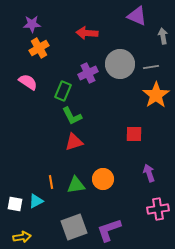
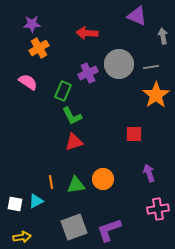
gray circle: moved 1 px left
